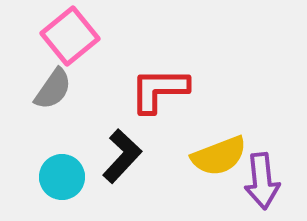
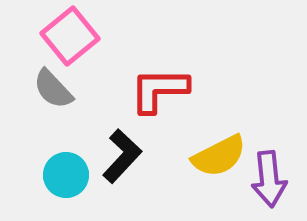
gray semicircle: rotated 102 degrees clockwise
yellow semicircle: rotated 6 degrees counterclockwise
cyan circle: moved 4 px right, 2 px up
purple arrow: moved 7 px right, 2 px up
